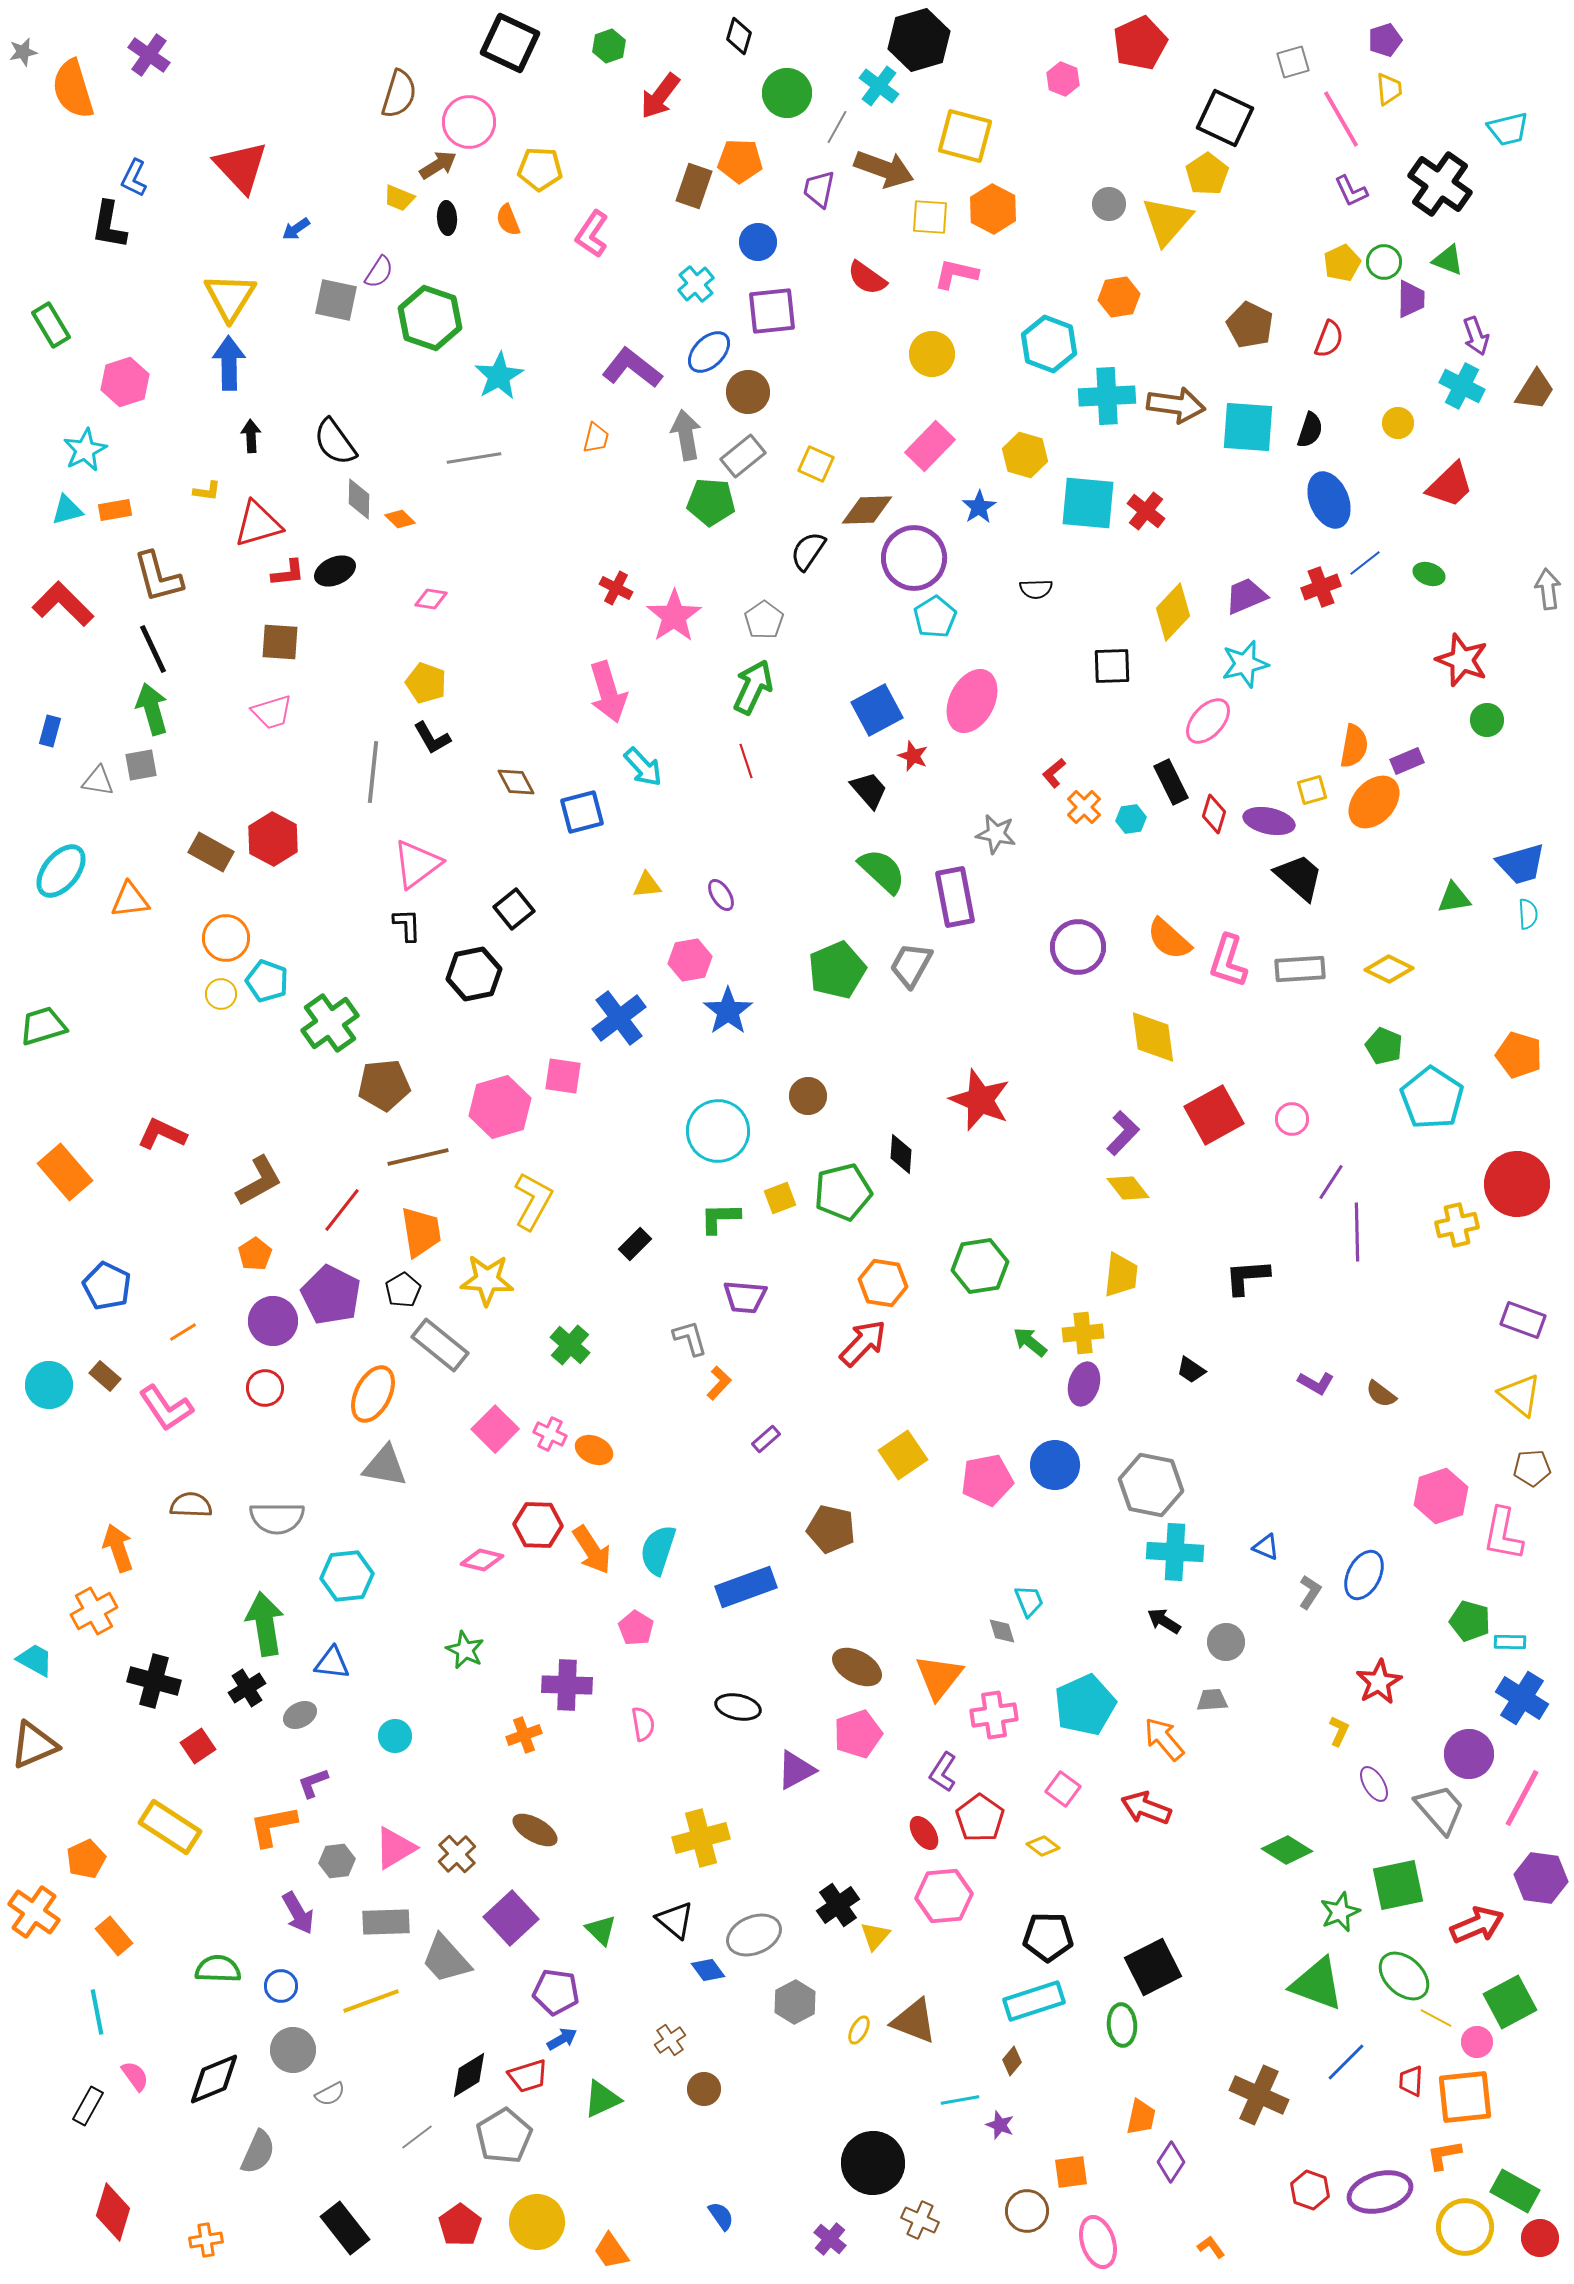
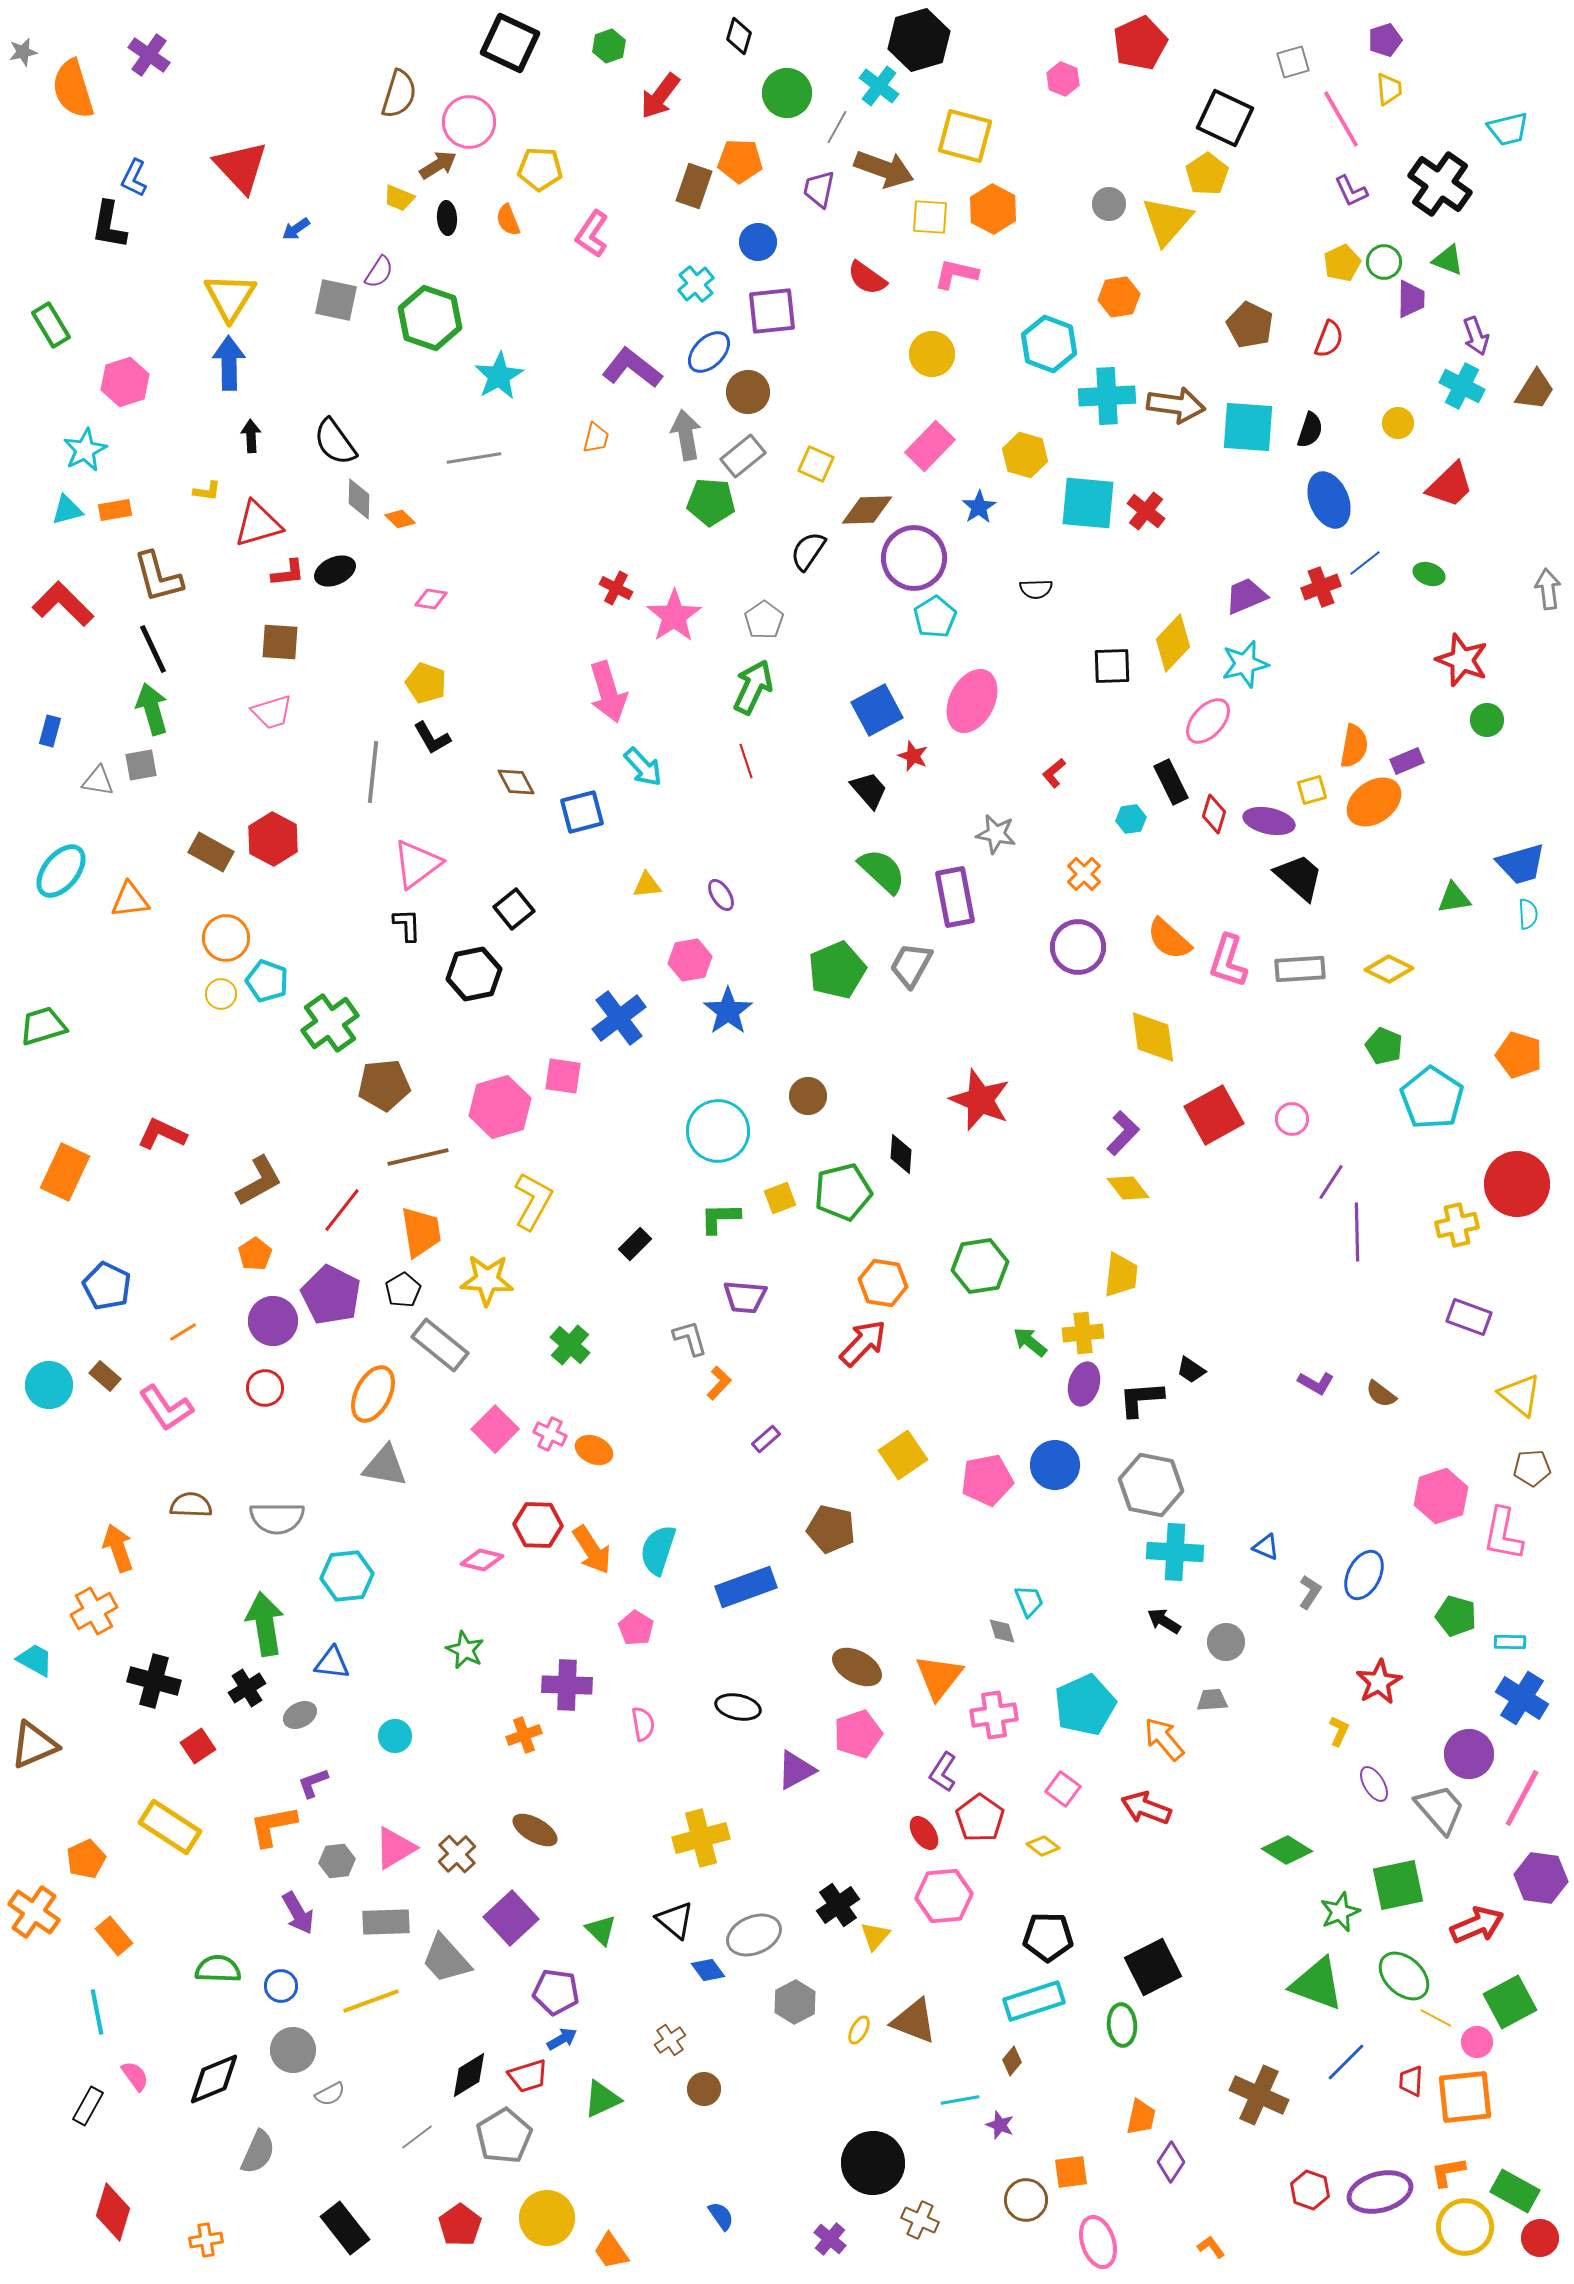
yellow diamond at (1173, 612): moved 31 px down
orange ellipse at (1374, 802): rotated 12 degrees clockwise
orange cross at (1084, 807): moved 67 px down
orange rectangle at (65, 1172): rotated 66 degrees clockwise
black L-shape at (1247, 1277): moved 106 px left, 122 px down
purple rectangle at (1523, 1320): moved 54 px left, 3 px up
green pentagon at (1470, 1621): moved 14 px left, 5 px up
orange L-shape at (1444, 2155): moved 4 px right, 17 px down
brown circle at (1027, 2211): moved 1 px left, 11 px up
yellow circle at (537, 2222): moved 10 px right, 4 px up
